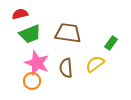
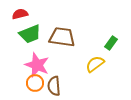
brown trapezoid: moved 6 px left, 4 px down
pink star: moved 2 px down
brown semicircle: moved 12 px left, 18 px down
orange circle: moved 3 px right, 2 px down
